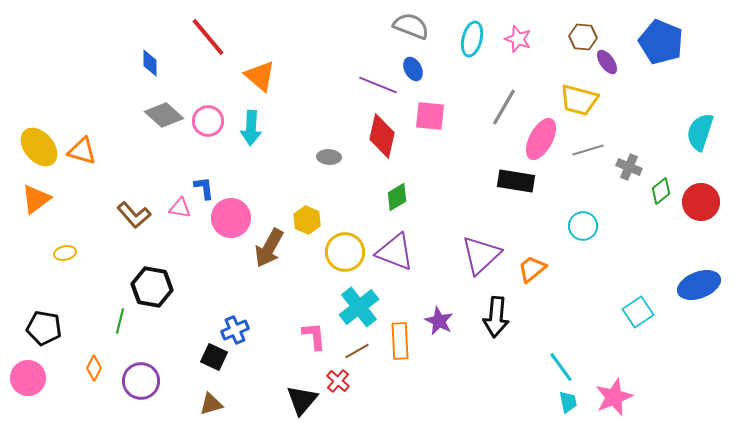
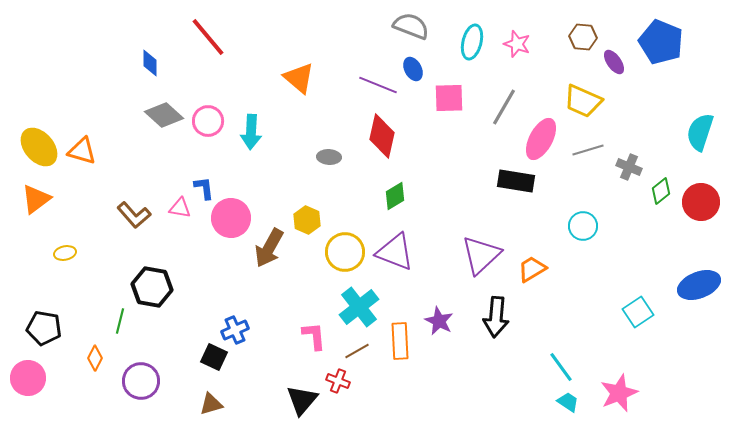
cyan ellipse at (472, 39): moved 3 px down
pink star at (518, 39): moved 1 px left, 5 px down
purple ellipse at (607, 62): moved 7 px right
orange triangle at (260, 76): moved 39 px right, 2 px down
yellow trapezoid at (579, 100): moved 4 px right, 1 px down; rotated 9 degrees clockwise
pink square at (430, 116): moved 19 px right, 18 px up; rotated 8 degrees counterclockwise
cyan arrow at (251, 128): moved 4 px down
green diamond at (397, 197): moved 2 px left, 1 px up
orange trapezoid at (532, 269): rotated 8 degrees clockwise
orange diamond at (94, 368): moved 1 px right, 10 px up
red cross at (338, 381): rotated 20 degrees counterclockwise
pink star at (614, 397): moved 5 px right, 4 px up
cyan trapezoid at (568, 402): rotated 45 degrees counterclockwise
